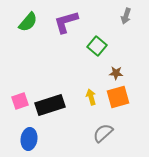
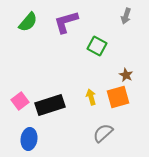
green square: rotated 12 degrees counterclockwise
brown star: moved 10 px right, 2 px down; rotated 24 degrees clockwise
pink square: rotated 18 degrees counterclockwise
